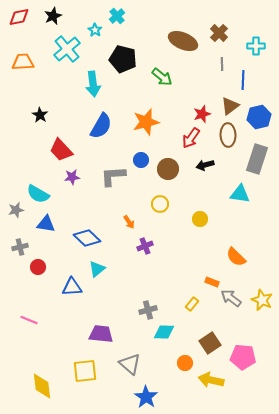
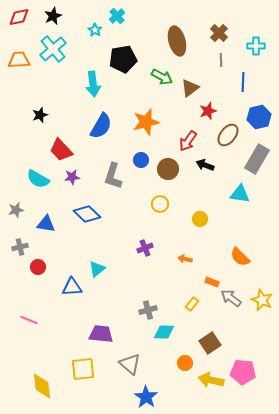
brown ellipse at (183, 41): moved 6 px left; rotated 52 degrees clockwise
cyan cross at (67, 49): moved 14 px left
black pentagon at (123, 59): rotated 24 degrees counterclockwise
orange trapezoid at (23, 62): moved 4 px left, 2 px up
gray line at (222, 64): moved 1 px left, 4 px up
green arrow at (162, 77): rotated 10 degrees counterclockwise
blue line at (243, 80): moved 2 px down
brown triangle at (230, 106): moved 40 px left, 18 px up
red star at (202, 114): moved 6 px right, 3 px up
black star at (40, 115): rotated 21 degrees clockwise
brown ellipse at (228, 135): rotated 40 degrees clockwise
red arrow at (191, 138): moved 3 px left, 3 px down
gray rectangle at (257, 159): rotated 12 degrees clockwise
black arrow at (205, 165): rotated 36 degrees clockwise
gray L-shape at (113, 176): rotated 68 degrees counterclockwise
cyan semicircle at (38, 194): moved 15 px up
orange arrow at (129, 222): moved 56 px right, 37 px down; rotated 136 degrees clockwise
blue diamond at (87, 238): moved 24 px up
purple cross at (145, 246): moved 2 px down
orange semicircle at (236, 257): moved 4 px right
pink pentagon at (243, 357): moved 15 px down
yellow square at (85, 371): moved 2 px left, 2 px up
